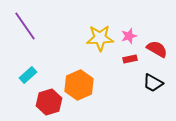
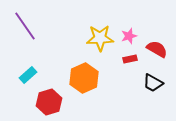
orange hexagon: moved 5 px right, 7 px up
